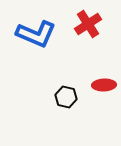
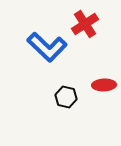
red cross: moved 3 px left
blue L-shape: moved 11 px right, 13 px down; rotated 21 degrees clockwise
